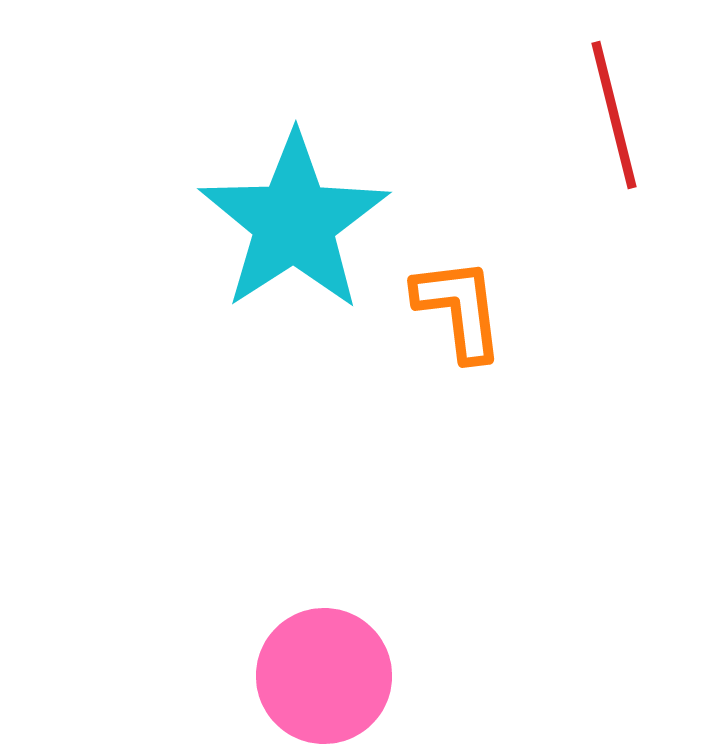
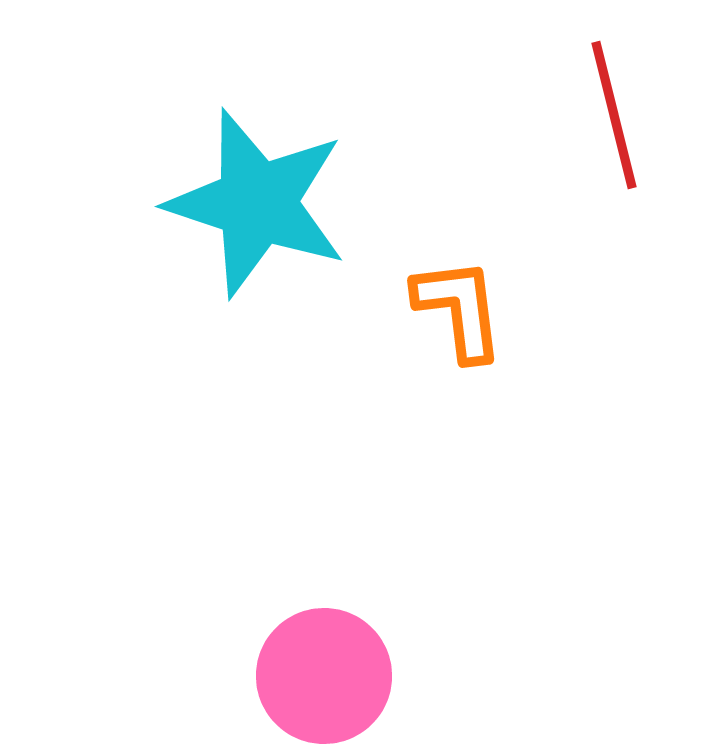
cyan star: moved 37 px left, 19 px up; rotated 21 degrees counterclockwise
